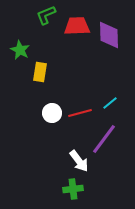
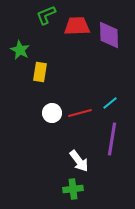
purple line: moved 8 px right; rotated 28 degrees counterclockwise
